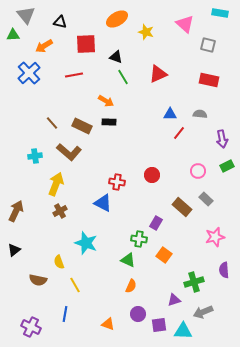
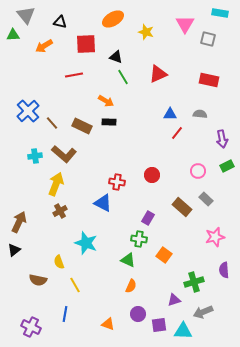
orange ellipse at (117, 19): moved 4 px left
pink triangle at (185, 24): rotated 18 degrees clockwise
gray square at (208, 45): moved 6 px up
blue cross at (29, 73): moved 1 px left, 38 px down
red line at (179, 133): moved 2 px left
brown L-shape at (69, 152): moved 5 px left, 2 px down
brown arrow at (16, 211): moved 3 px right, 11 px down
purple rectangle at (156, 223): moved 8 px left, 5 px up
